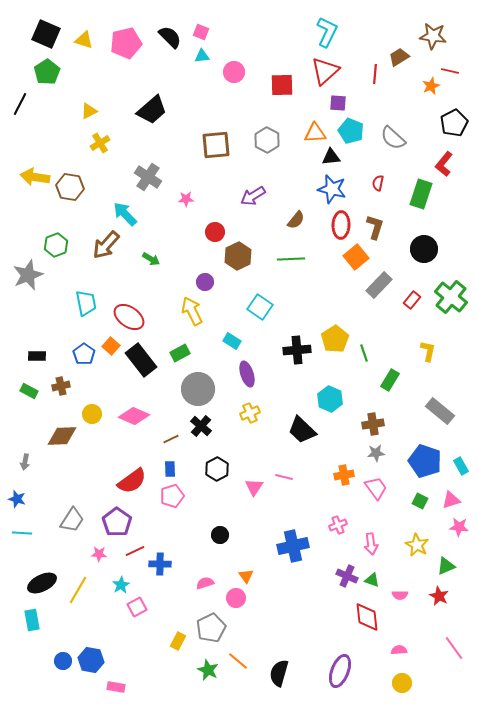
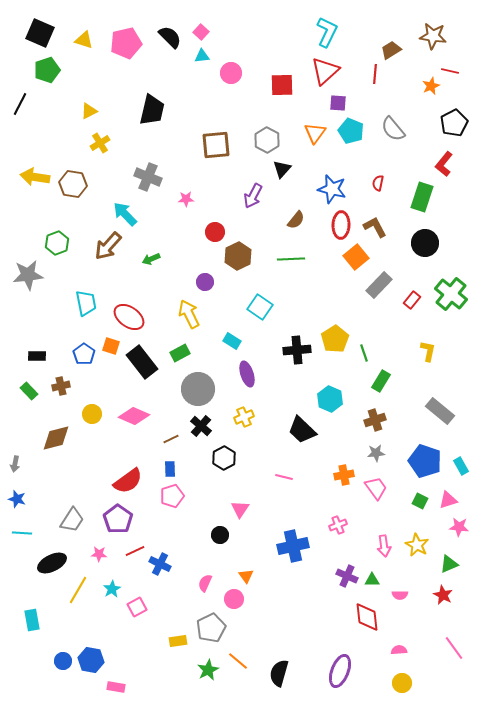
pink square at (201, 32): rotated 21 degrees clockwise
black square at (46, 34): moved 6 px left, 1 px up
brown trapezoid at (399, 57): moved 8 px left, 7 px up
green pentagon at (47, 72): moved 2 px up; rotated 15 degrees clockwise
pink circle at (234, 72): moved 3 px left, 1 px down
black trapezoid at (152, 110): rotated 36 degrees counterclockwise
orange triangle at (315, 133): rotated 50 degrees counterclockwise
gray semicircle at (393, 138): moved 9 px up; rotated 8 degrees clockwise
black triangle at (331, 157): moved 49 px left, 12 px down; rotated 42 degrees counterclockwise
gray cross at (148, 177): rotated 12 degrees counterclockwise
brown hexagon at (70, 187): moved 3 px right, 3 px up
green rectangle at (421, 194): moved 1 px right, 3 px down
purple arrow at (253, 196): rotated 30 degrees counterclockwise
brown L-shape at (375, 227): rotated 45 degrees counterclockwise
green hexagon at (56, 245): moved 1 px right, 2 px up
brown arrow at (106, 245): moved 2 px right, 1 px down
black circle at (424, 249): moved 1 px right, 6 px up
green arrow at (151, 259): rotated 126 degrees clockwise
gray star at (28, 275): rotated 16 degrees clockwise
green cross at (451, 297): moved 3 px up
yellow arrow at (192, 311): moved 3 px left, 3 px down
orange square at (111, 346): rotated 24 degrees counterclockwise
black rectangle at (141, 360): moved 1 px right, 2 px down
green rectangle at (390, 380): moved 9 px left, 1 px down
green rectangle at (29, 391): rotated 18 degrees clockwise
yellow cross at (250, 413): moved 6 px left, 4 px down
brown cross at (373, 424): moved 2 px right, 4 px up; rotated 10 degrees counterclockwise
brown diamond at (62, 436): moved 6 px left, 2 px down; rotated 12 degrees counterclockwise
gray arrow at (25, 462): moved 10 px left, 2 px down
black hexagon at (217, 469): moved 7 px right, 11 px up
red semicircle at (132, 481): moved 4 px left
pink triangle at (254, 487): moved 14 px left, 22 px down
pink triangle at (451, 500): moved 3 px left
purple pentagon at (117, 522): moved 1 px right, 3 px up
pink arrow at (371, 544): moved 13 px right, 2 px down
blue cross at (160, 564): rotated 25 degrees clockwise
green triangle at (446, 566): moved 3 px right, 2 px up
green triangle at (372, 580): rotated 21 degrees counterclockwise
black ellipse at (42, 583): moved 10 px right, 20 px up
pink semicircle at (205, 583): rotated 48 degrees counterclockwise
cyan star at (121, 585): moved 9 px left, 4 px down
red star at (439, 596): moved 4 px right, 1 px up
pink circle at (236, 598): moved 2 px left, 1 px down
yellow rectangle at (178, 641): rotated 54 degrees clockwise
green star at (208, 670): rotated 20 degrees clockwise
